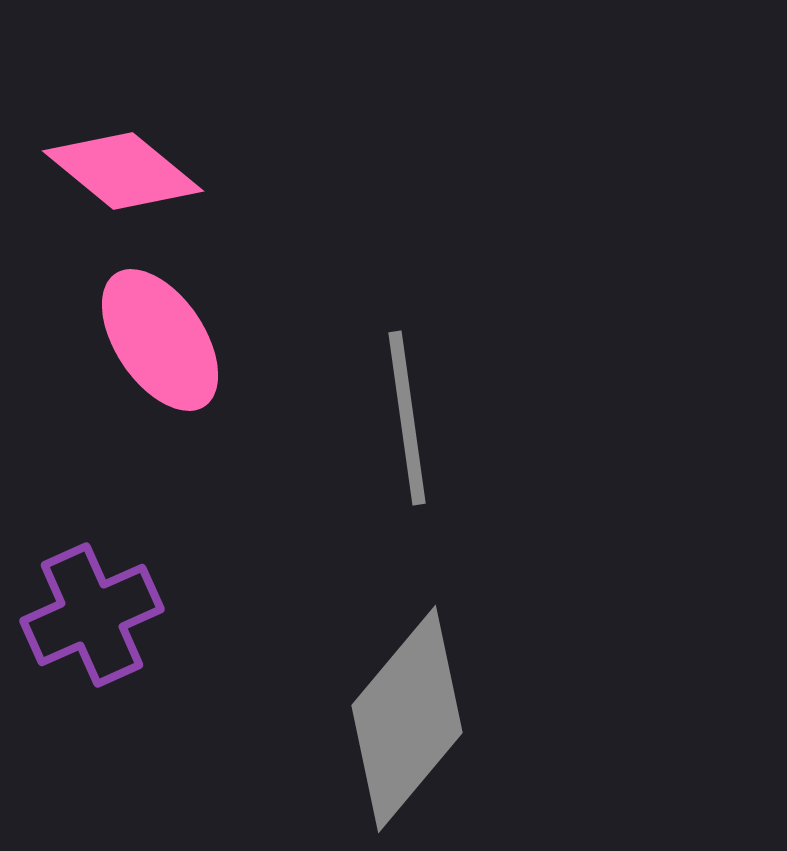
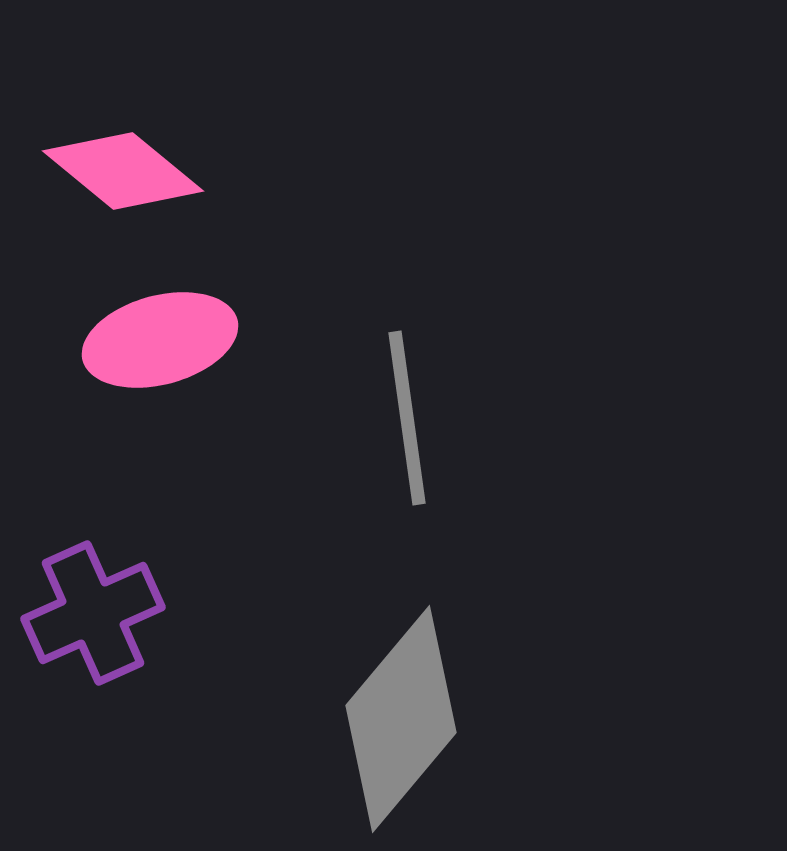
pink ellipse: rotated 71 degrees counterclockwise
purple cross: moved 1 px right, 2 px up
gray diamond: moved 6 px left
